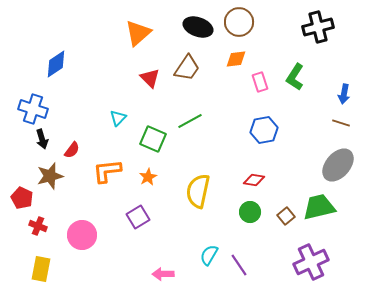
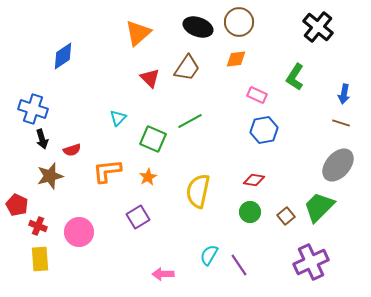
black cross: rotated 36 degrees counterclockwise
blue diamond: moved 7 px right, 8 px up
pink rectangle: moved 3 px left, 13 px down; rotated 48 degrees counterclockwise
red semicircle: rotated 36 degrees clockwise
red pentagon: moved 5 px left, 7 px down
green trapezoid: rotated 32 degrees counterclockwise
pink circle: moved 3 px left, 3 px up
yellow rectangle: moved 1 px left, 10 px up; rotated 15 degrees counterclockwise
